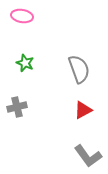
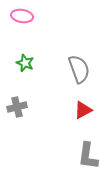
gray L-shape: rotated 44 degrees clockwise
